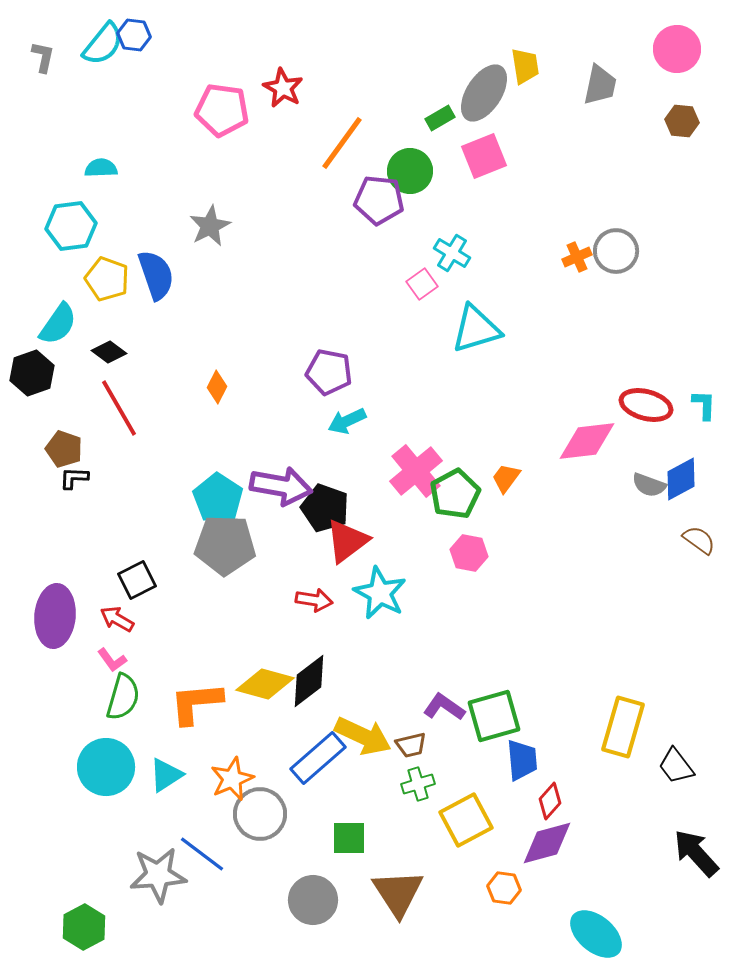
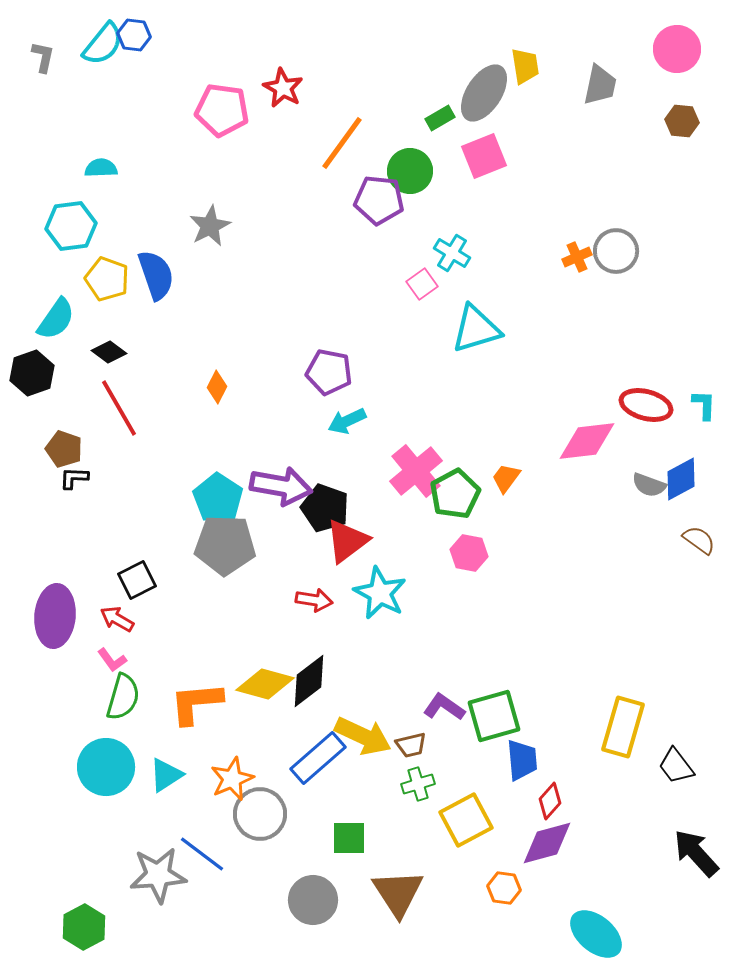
cyan semicircle at (58, 324): moved 2 px left, 5 px up
